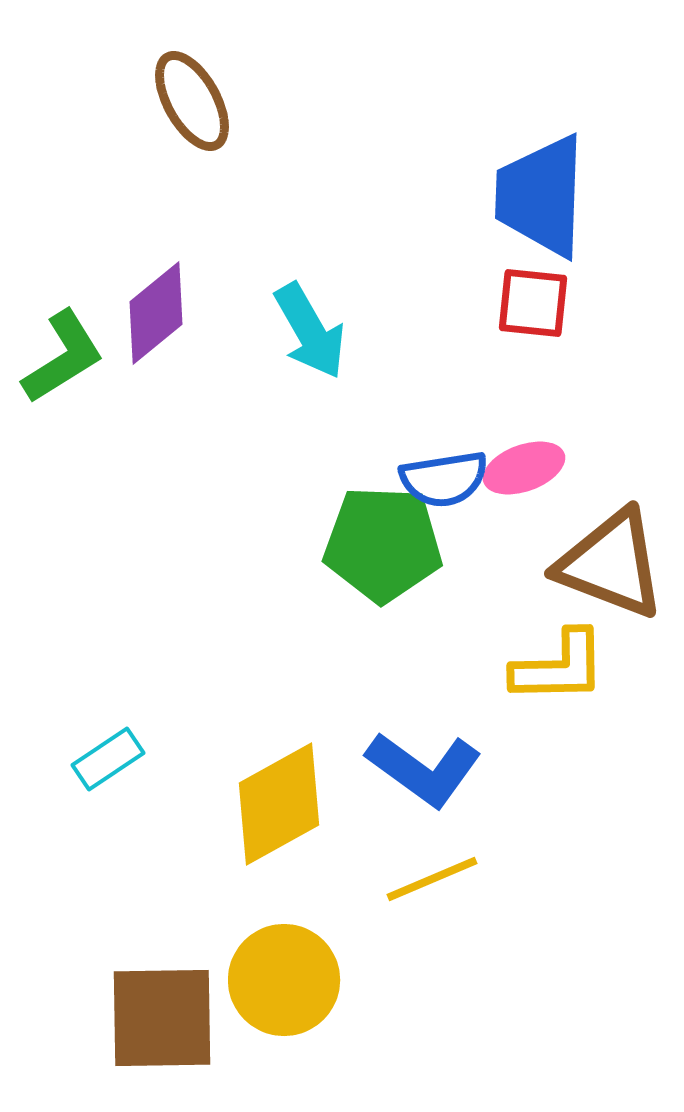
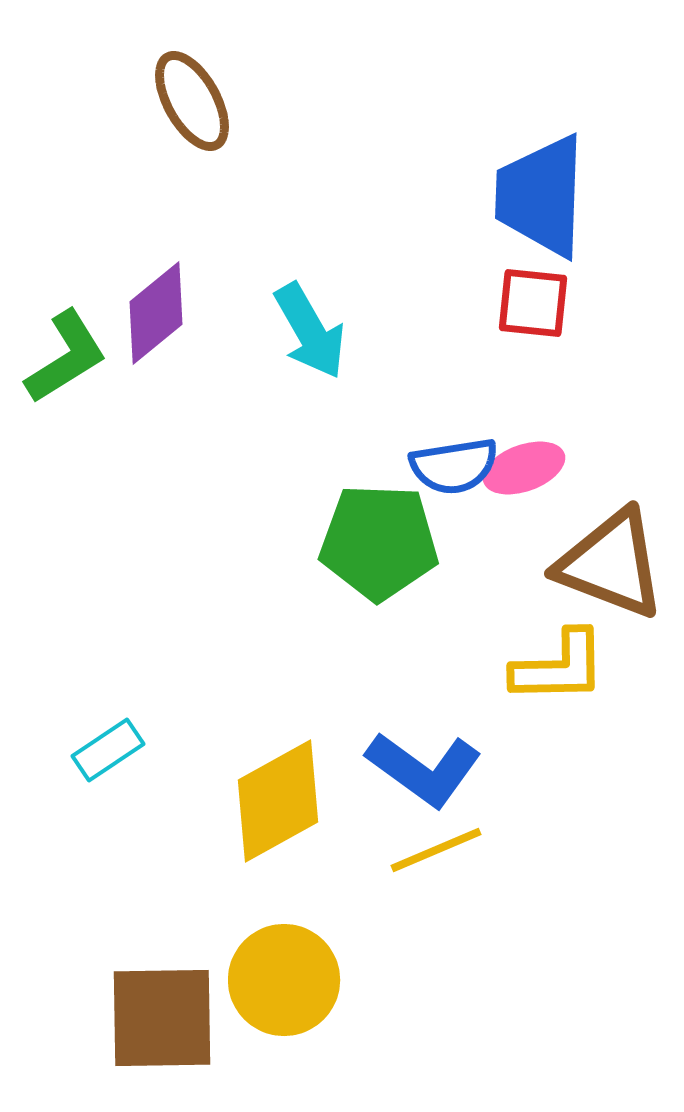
green L-shape: moved 3 px right
blue semicircle: moved 10 px right, 13 px up
green pentagon: moved 4 px left, 2 px up
cyan rectangle: moved 9 px up
yellow diamond: moved 1 px left, 3 px up
yellow line: moved 4 px right, 29 px up
